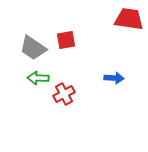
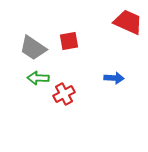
red trapezoid: moved 1 px left, 3 px down; rotated 16 degrees clockwise
red square: moved 3 px right, 1 px down
